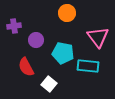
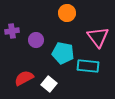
purple cross: moved 2 px left, 5 px down
red semicircle: moved 2 px left, 11 px down; rotated 90 degrees clockwise
